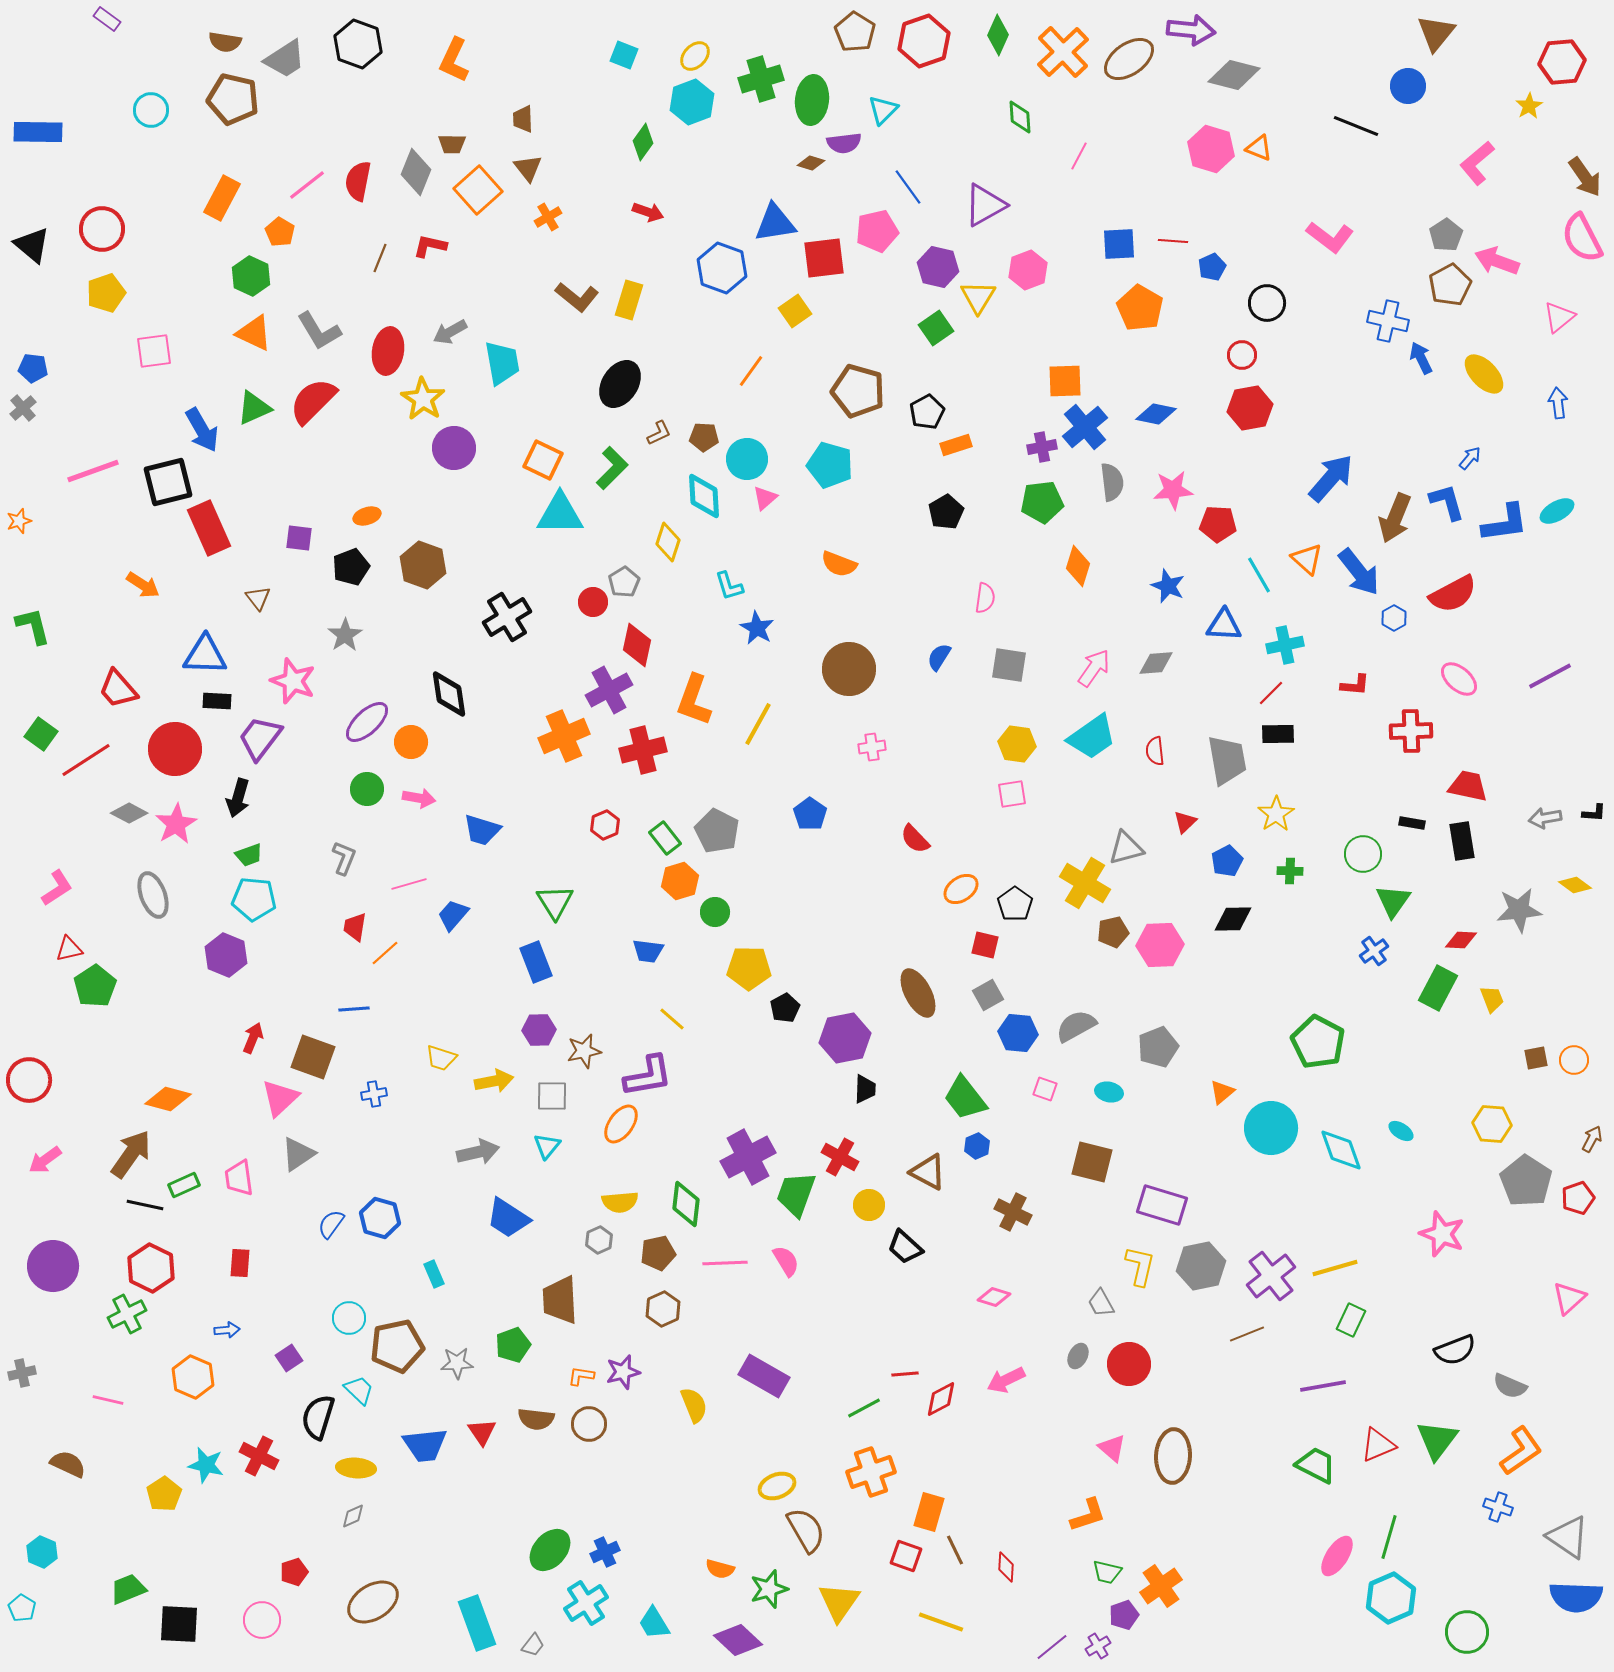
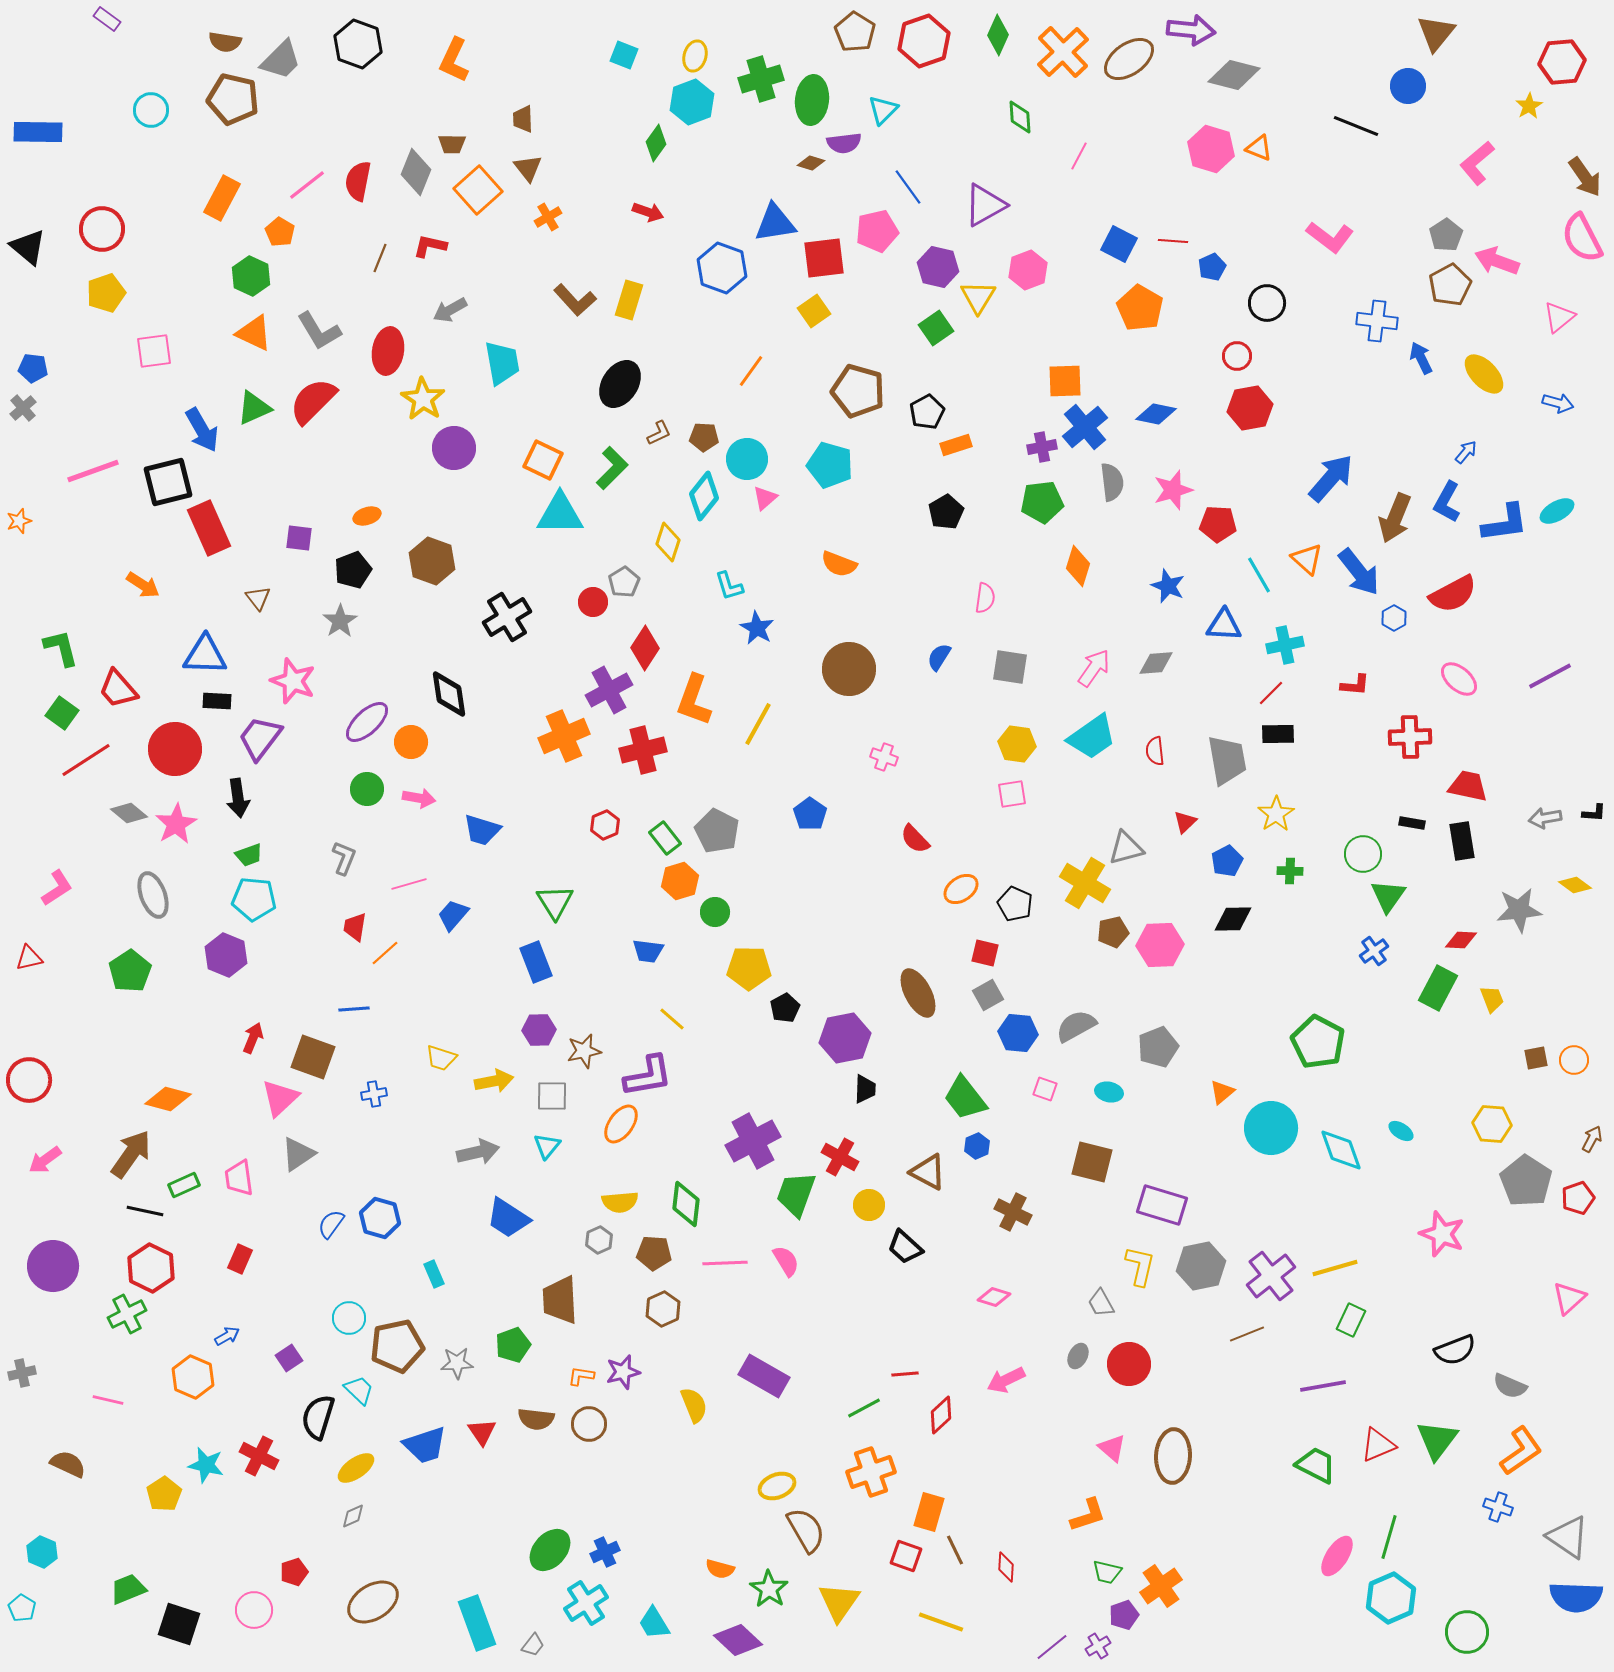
yellow ellipse at (695, 56): rotated 28 degrees counterclockwise
gray trapezoid at (285, 59): moved 4 px left, 1 px down; rotated 12 degrees counterclockwise
green diamond at (643, 142): moved 13 px right, 1 px down
blue square at (1119, 244): rotated 30 degrees clockwise
black triangle at (32, 245): moved 4 px left, 2 px down
brown L-shape at (577, 297): moved 2 px left, 3 px down; rotated 9 degrees clockwise
yellow square at (795, 311): moved 19 px right
blue cross at (1388, 321): moved 11 px left; rotated 6 degrees counterclockwise
gray arrow at (450, 332): moved 22 px up
red circle at (1242, 355): moved 5 px left, 1 px down
blue arrow at (1558, 403): rotated 112 degrees clockwise
blue arrow at (1470, 458): moved 4 px left, 6 px up
pink star at (1173, 490): rotated 12 degrees counterclockwise
cyan diamond at (704, 496): rotated 42 degrees clockwise
blue L-shape at (1447, 502): rotated 135 degrees counterclockwise
brown hexagon at (423, 565): moved 9 px right, 4 px up
black pentagon at (351, 567): moved 2 px right, 3 px down
green L-shape at (33, 626): moved 28 px right, 22 px down
gray star at (345, 635): moved 5 px left, 14 px up
red diamond at (637, 645): moved 8 px right, 3 px down; rotated 21 degrees clockwise
gray square at (1009, 665): moved 1 px right, 2 px down
red cross at (1411, 731): moved 1 px left, 6 px down
green square at (41, 734): moved 21 px right, 21 px up
pink cross at (872, 747): moved 12 px right, 10 px down; rotated 28 degrees clockwise
black arrow at (238, 798): rotated 24 degrees counterclockwise
gray diamond at (129, 813): rotated 12 degrees clockwise
green triangle at (1393, 901): moved 5 px left, 5 px up
black pentagon at (1015, 904): rotated 12 degrees counterclockwise
red square at (985, 945): moved 8 px down
red triangle at (69, 949): moved 40 px left, 9 px down
green pentagon at (95, 986): moved 35 px right, 15 px up
purple cross at (748, 1157): moved 5 px right, 16 px up
black line at (145, 1205): moved 6 px down
brown pentagon at (658, 1253): moved 4 px left; rotated 16 degrees clockwise
red rectangle at (240, 1263): moved 4 px up; rotated 20 degrees clockwise
blue arrow at (227, 1330): moved 6 px down; rotated 25 degrees counterclockwise
red diamond at (941, 1399): moved 16 px down; rotated 15 degrees counterclockwise
blue trapezoid at (425, 1445): rotated 12 degrees counterclockwise
yellow ellipse at (356, 1468): rotated 39 degrees counterclockwise
green star at (769, 1589): rotated 21 degrees counterclockwise
pink circle at (262, 1620): moved 8 px left, 10 px up
black square at (179, 1624): rotated 15 degrees clockwise
